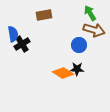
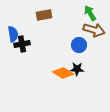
black cross: rotated 21 degrees clockwise
